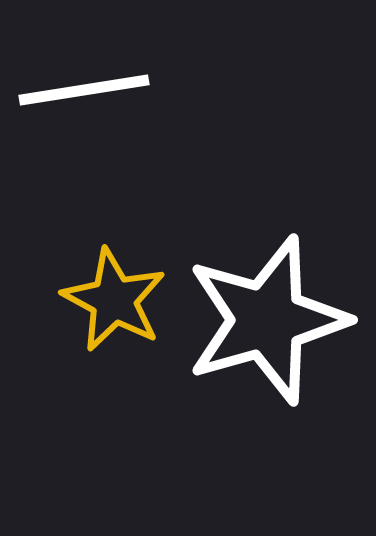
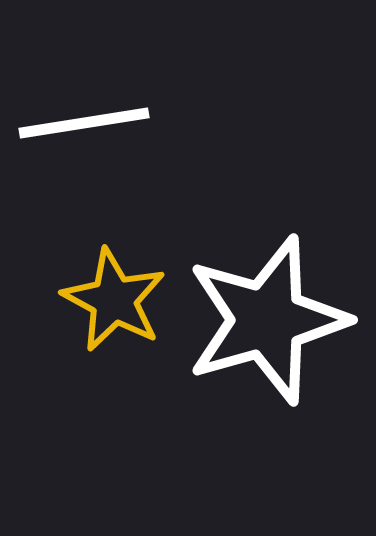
white line: moved 33 px down
